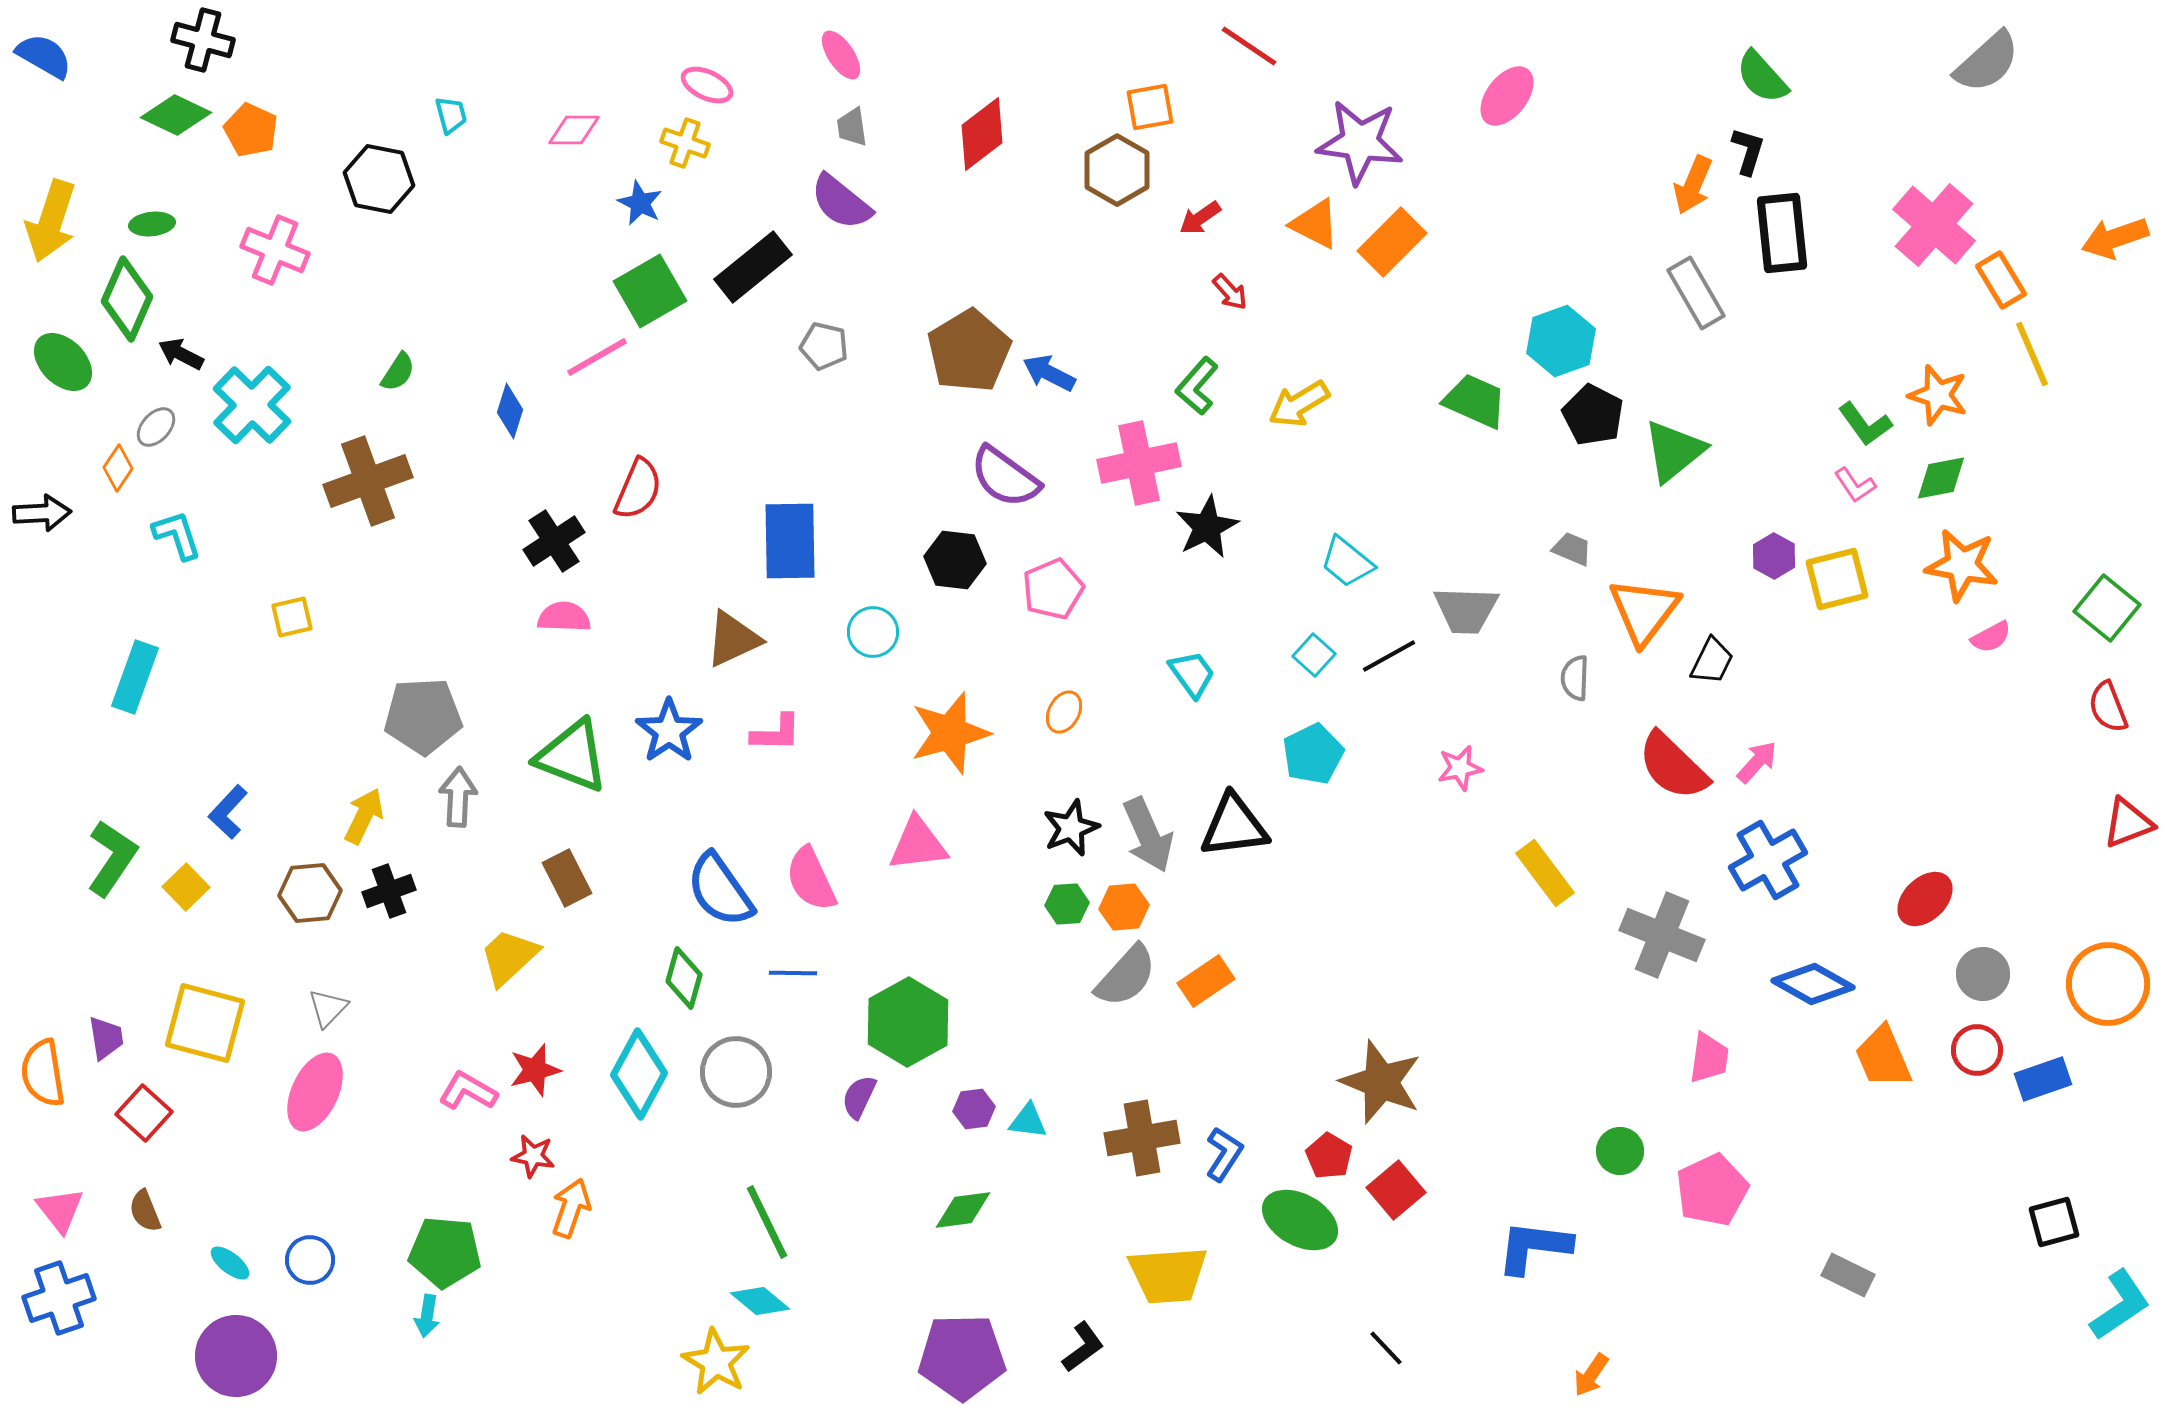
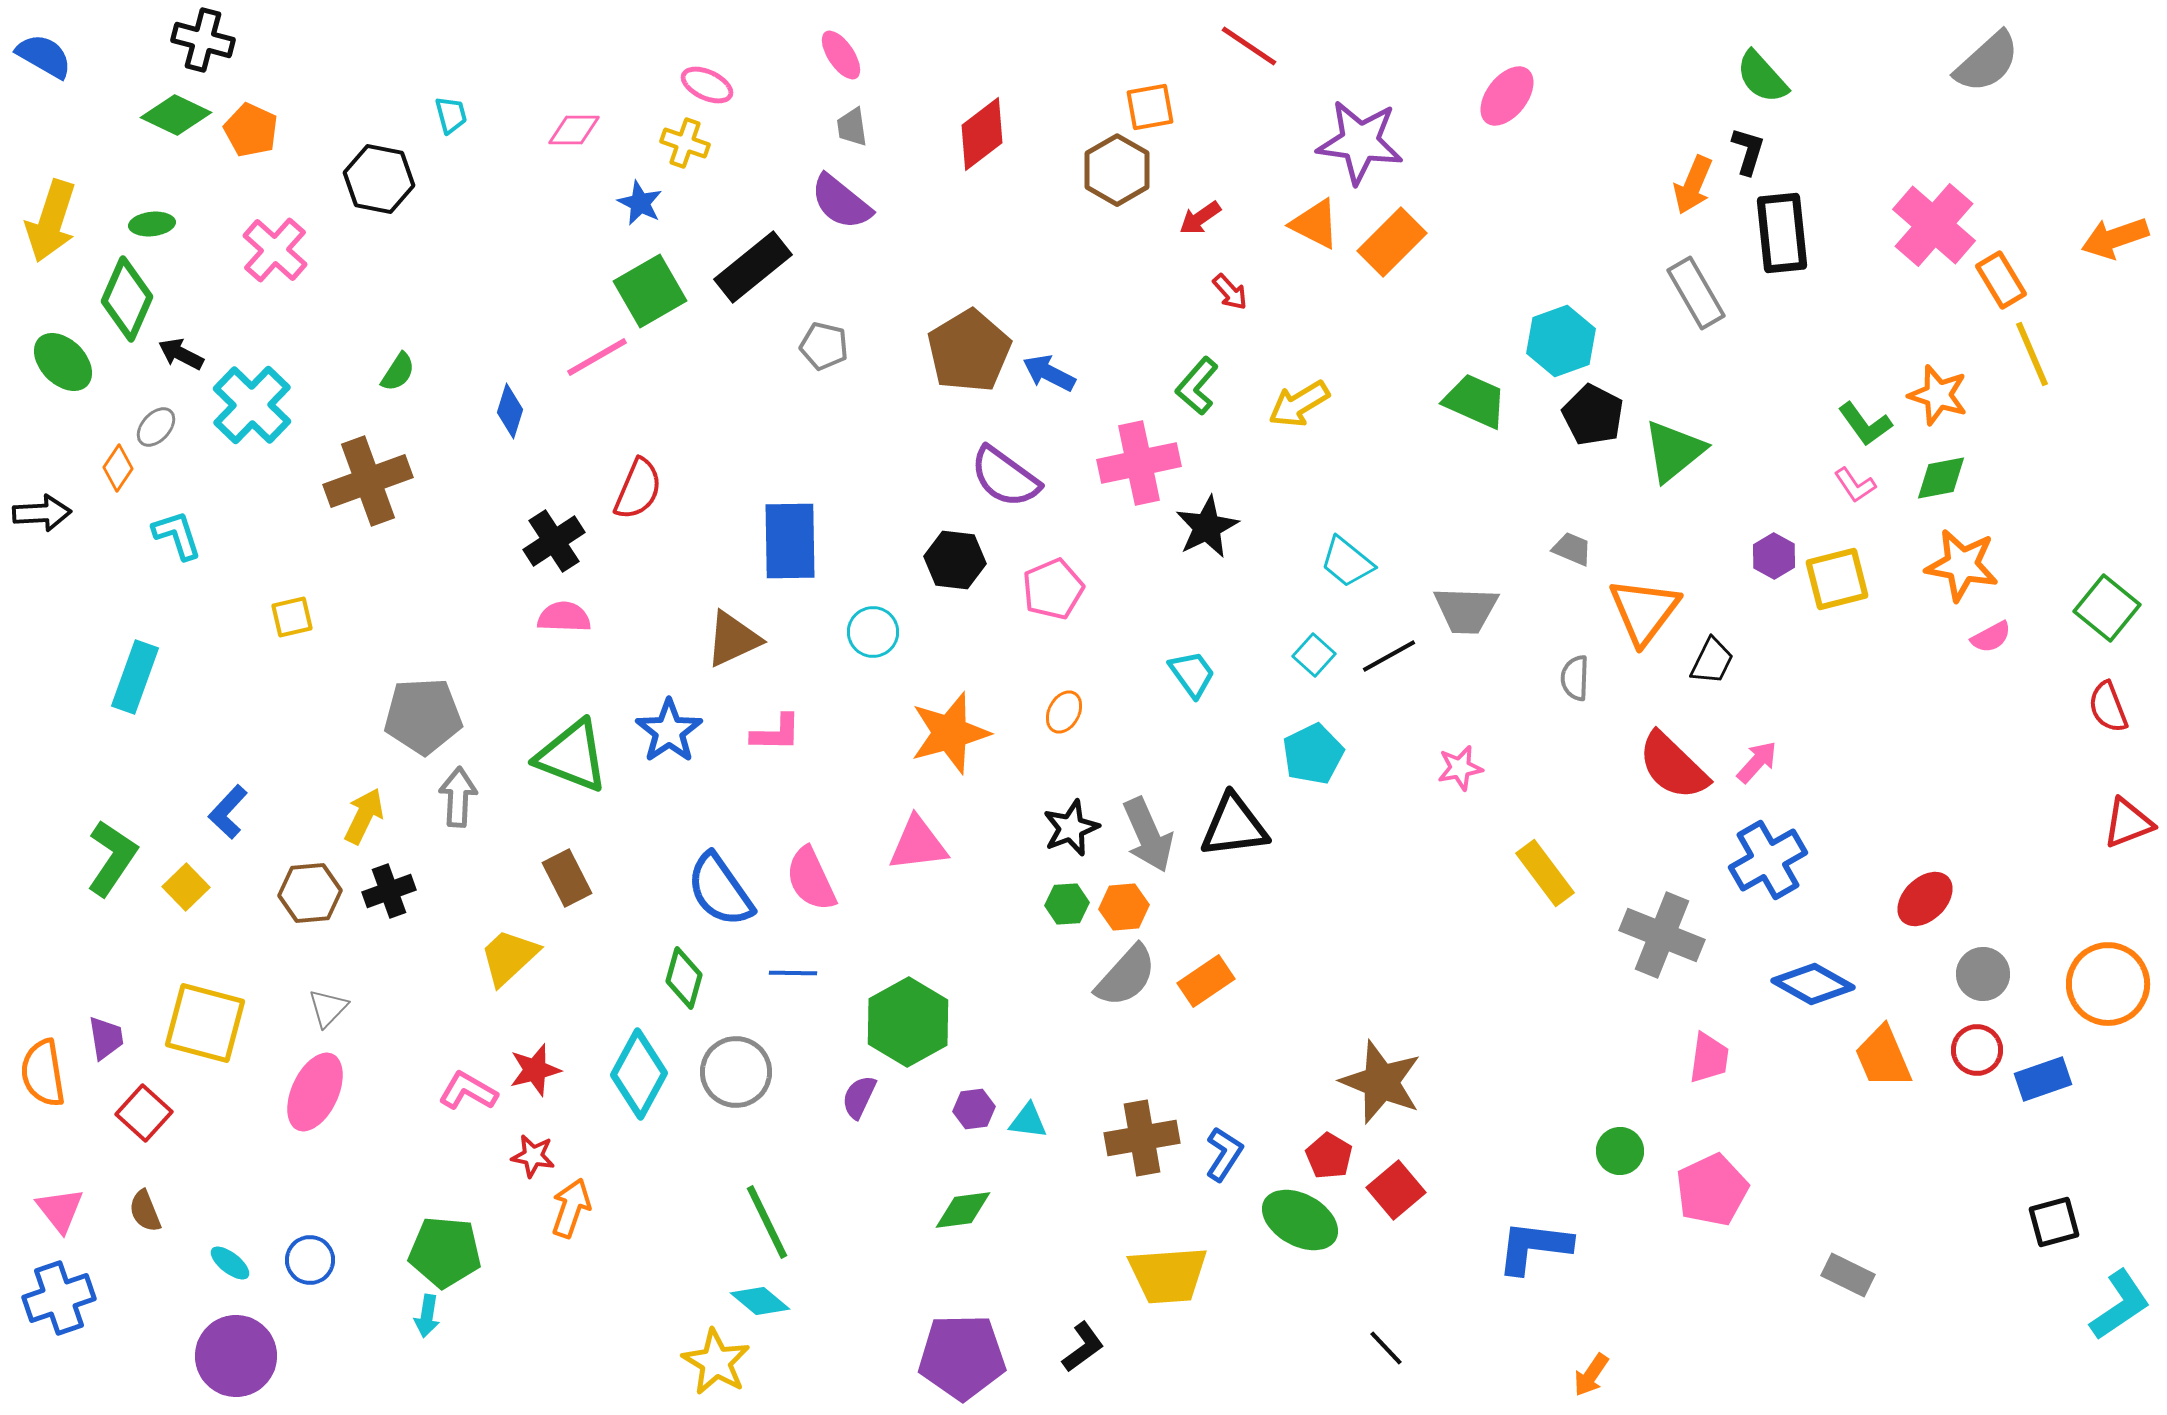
pink cross at (275, 250): rotated 20 degrees clockwise
